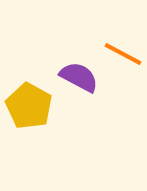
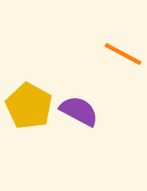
purple semicircle: moved 34 px down
